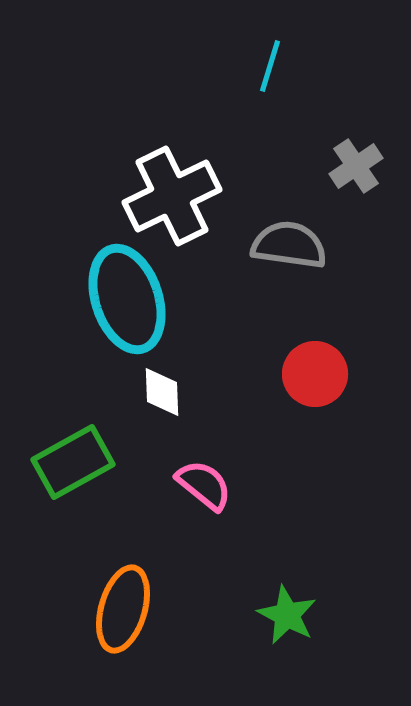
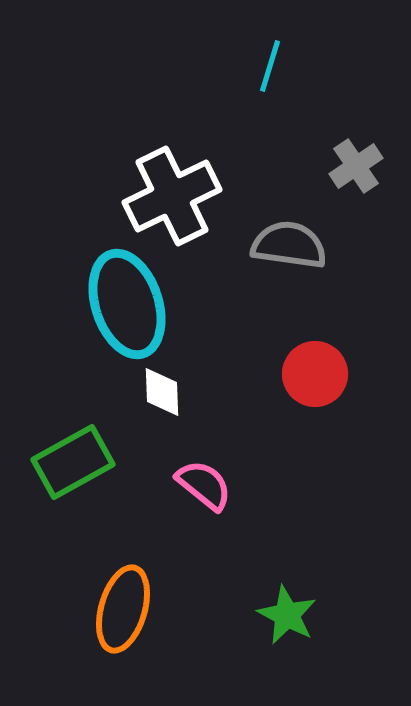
cyan ellipse: moved 5 px down
